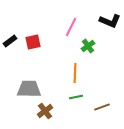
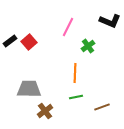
pink line: moved 3 px left
red square: moved 4 px left; rotated 28 degrees counterclockwise
